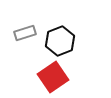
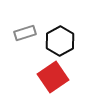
black hexagon: rotated 8 degrees counterclockwise
